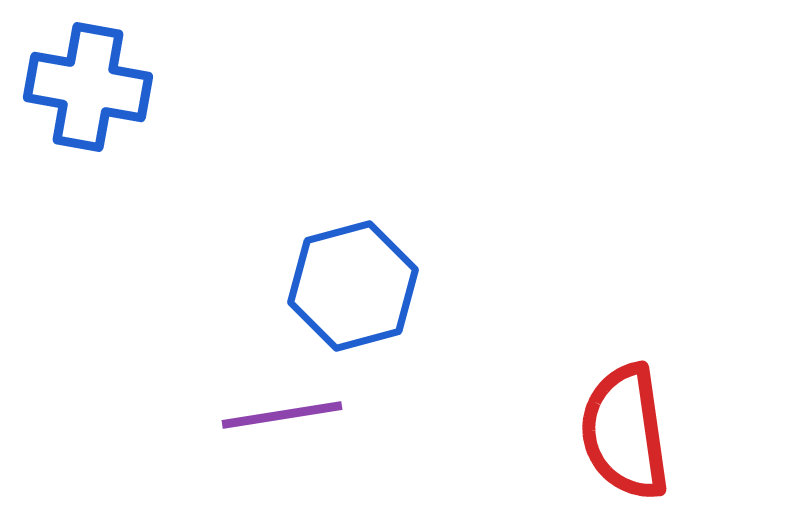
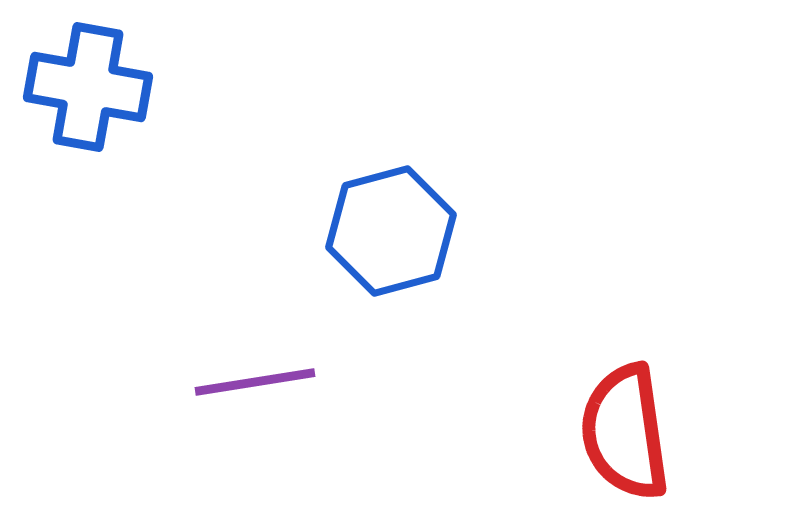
blue hexagon: moved 38 px right, 55 px up
purple line: moved 27 px left, 33 px up
